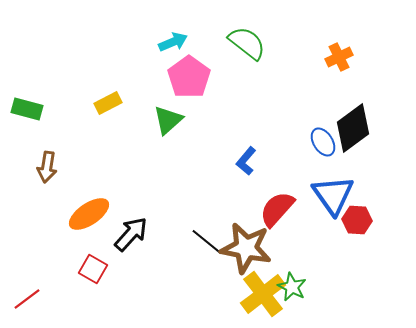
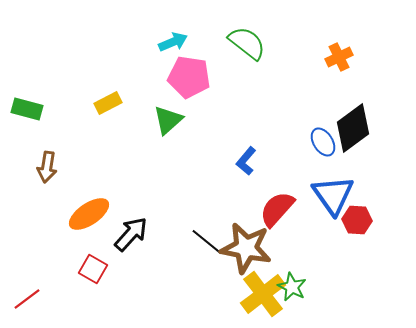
pink pentagon: rotated 27 degrees counterclockwise
